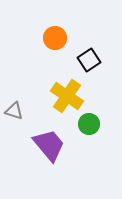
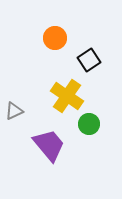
gray triangle: rotated 42 degrees counterclockwise
